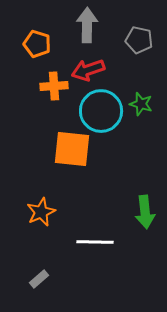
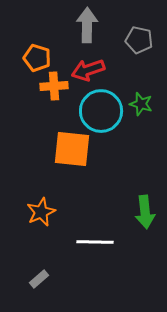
orange pentagon: moved 14 px down
